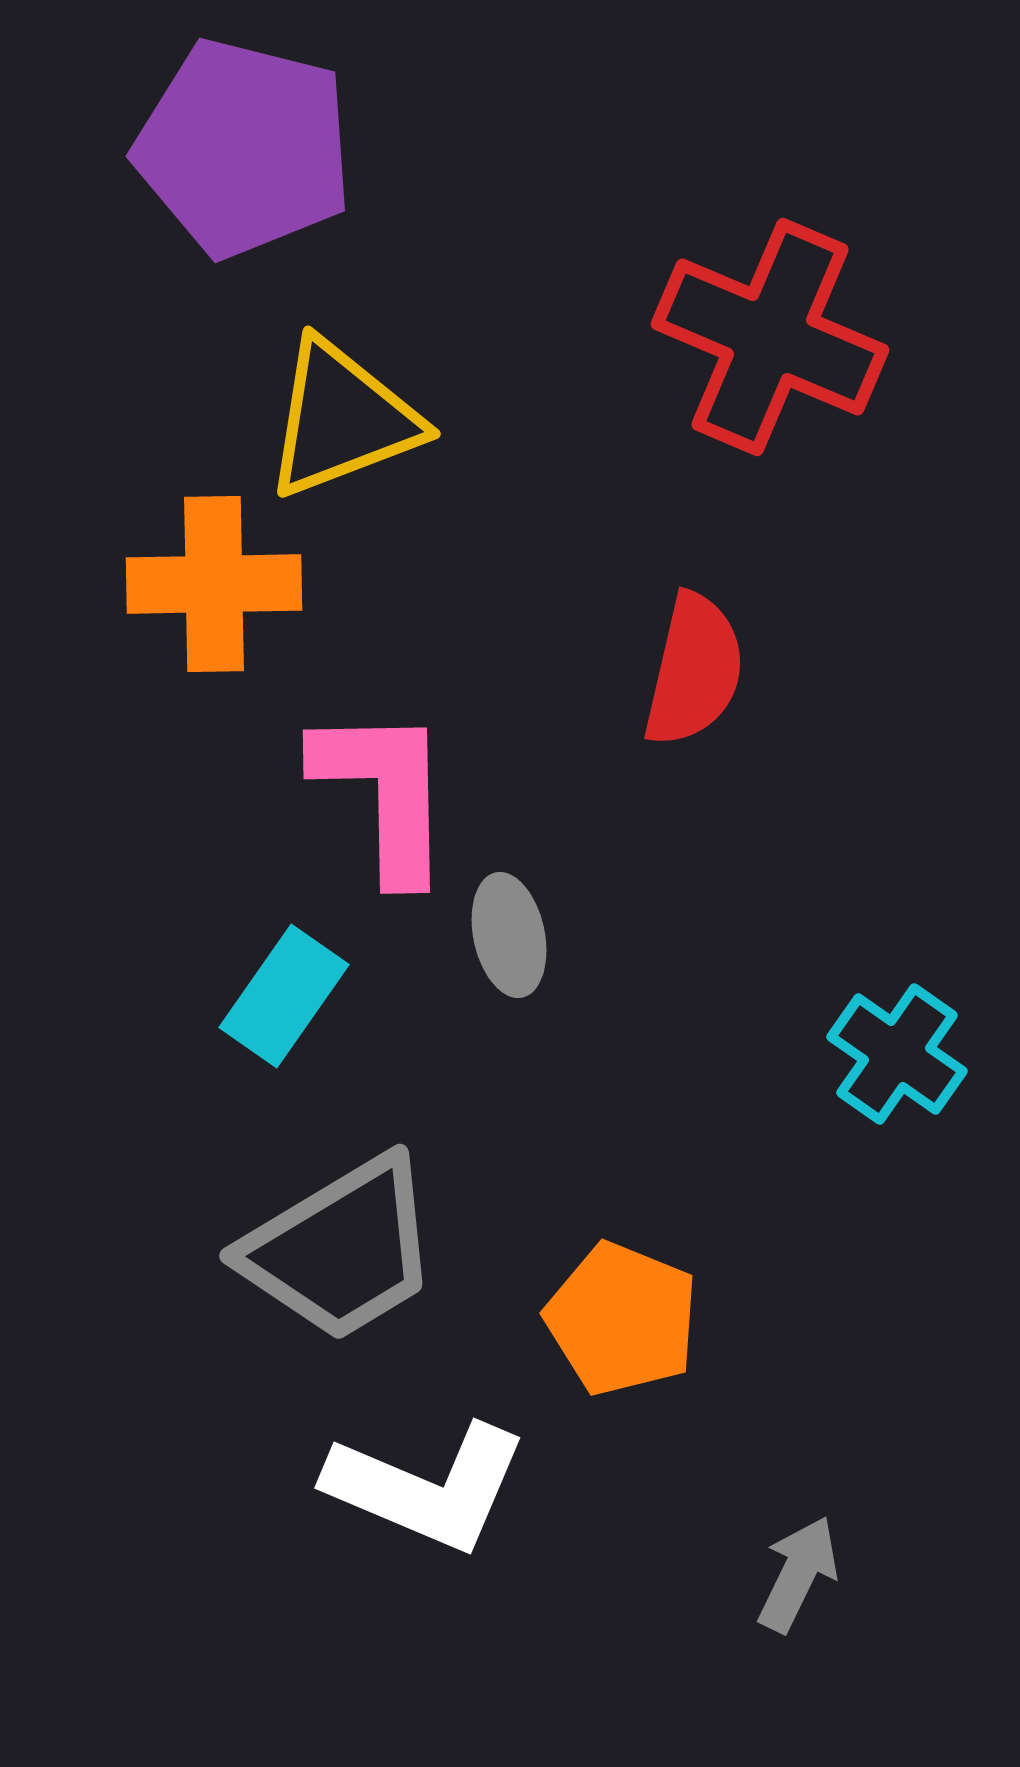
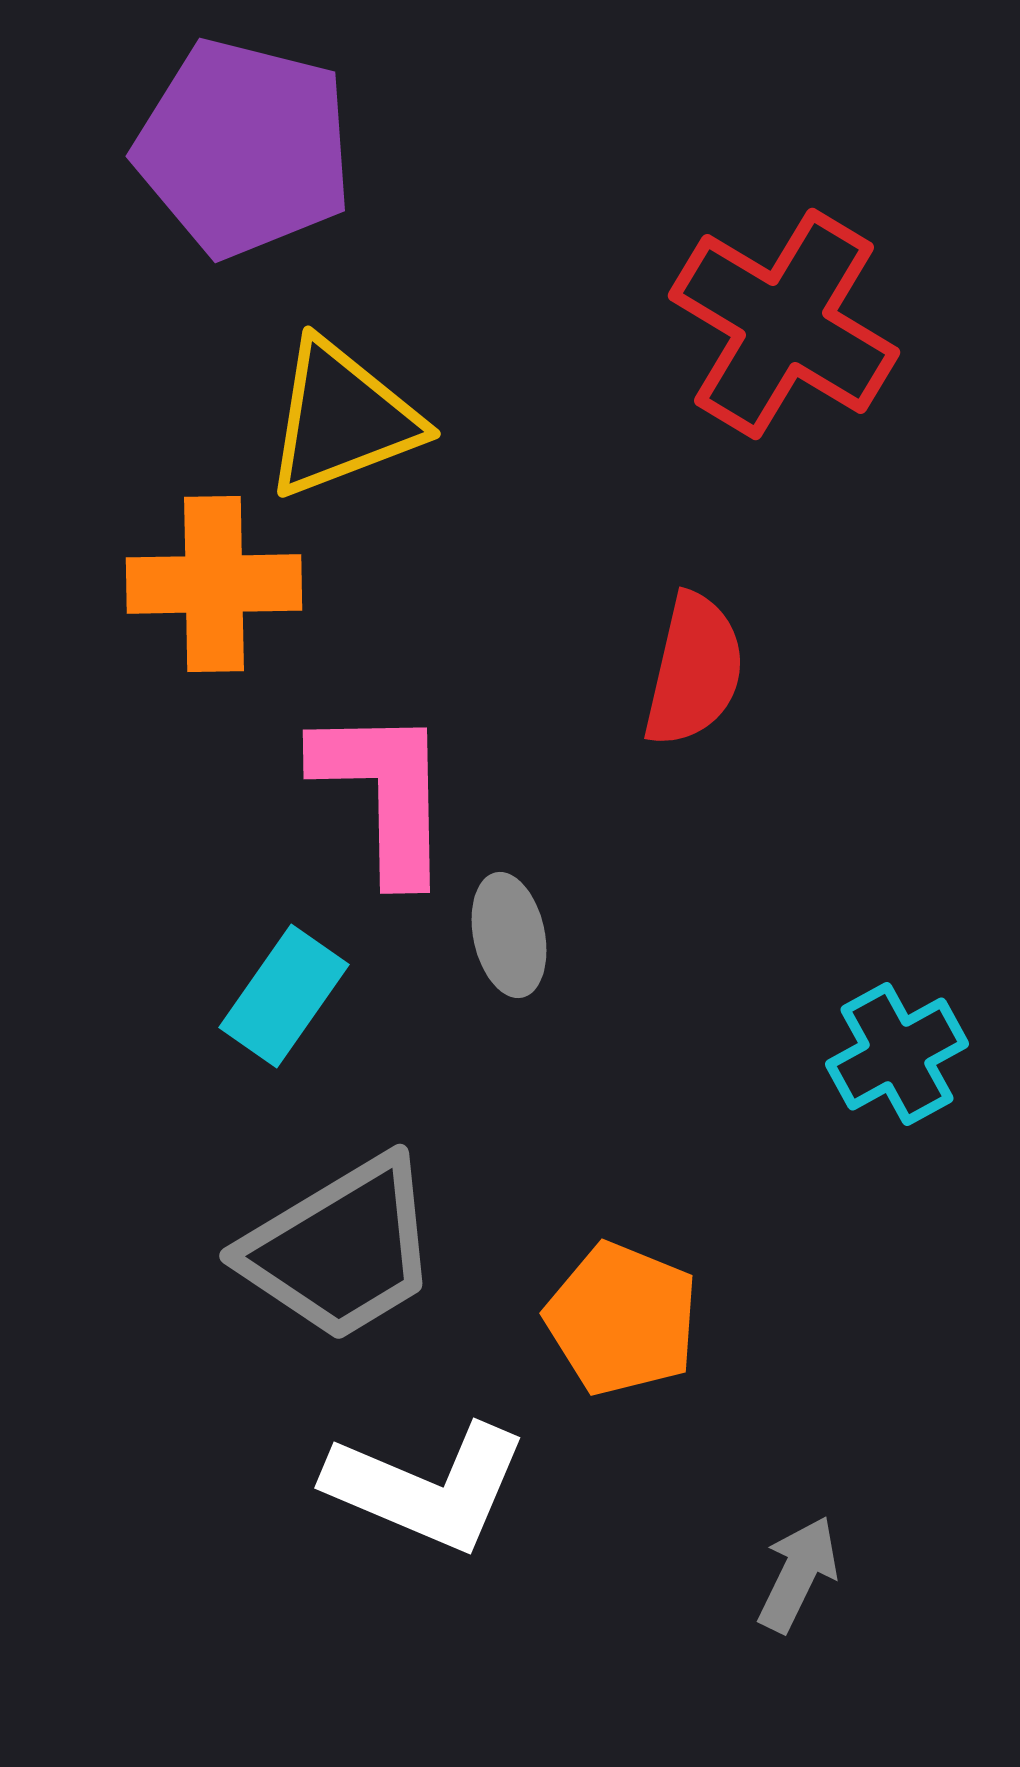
red cross: moved 14 px right, 13 px up; rotated 8 degrees clockwise
cyan cross: rotated 26 degrees clockwise
